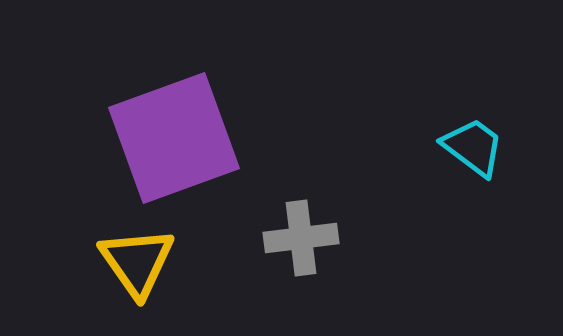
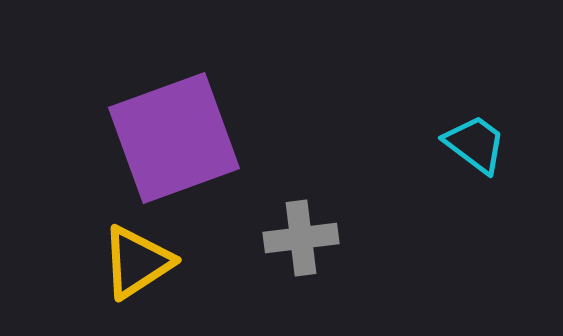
cyan trapezoid: moved 2 px right, 3 px up
yellow triangle: rotated 32 degrees clockwise
